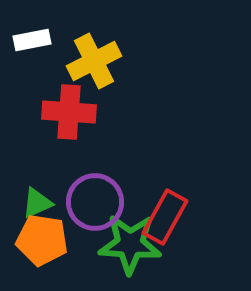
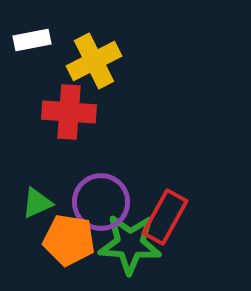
purple circle: moved 6 px right
orange pentagon: moved 27 px right
